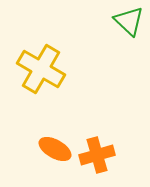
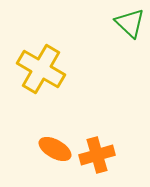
green triangle: moved 1 px right, 2 px down
